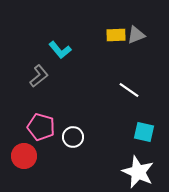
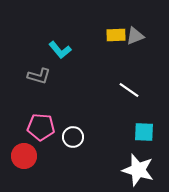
gray triangle: moved 1 px left, 1 px down
gray L-shape: rotated 55 degrees clockwise
pink pentagon: rotated 12 degrees counterclockwise
cyan square: rotated 10 degrees counterclockwise
white star: moved 2 px up; rotated 8 degrees counterclockwise
